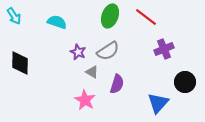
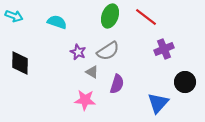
cyan arrow: rotated 36 degrees counterclockwise
pink star: rotated 25 degrees counterclockwise
